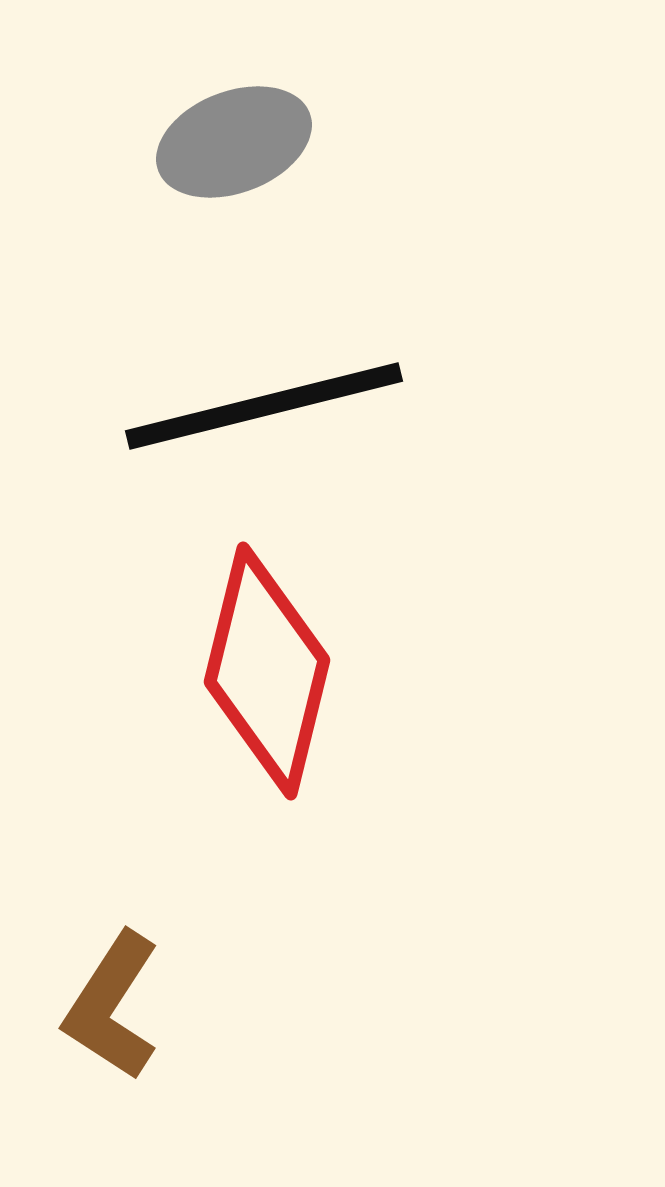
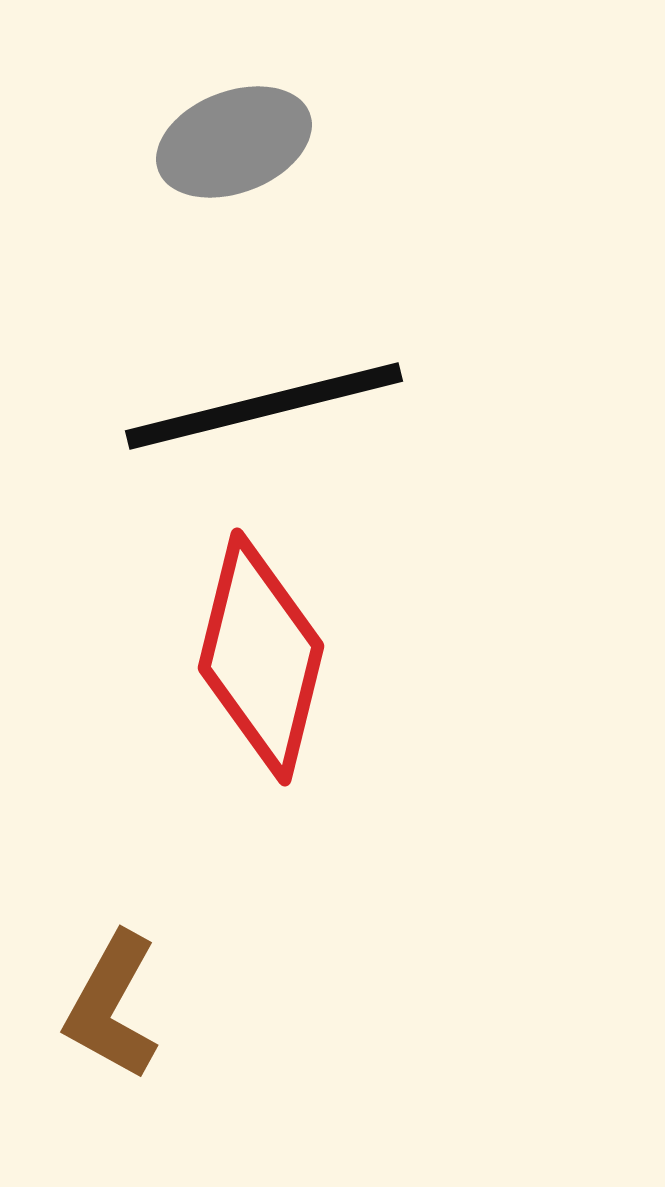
red diamond: moved 6 px left, 14 px up
brown L-shape: rotated 4 degrees counterclockwise
